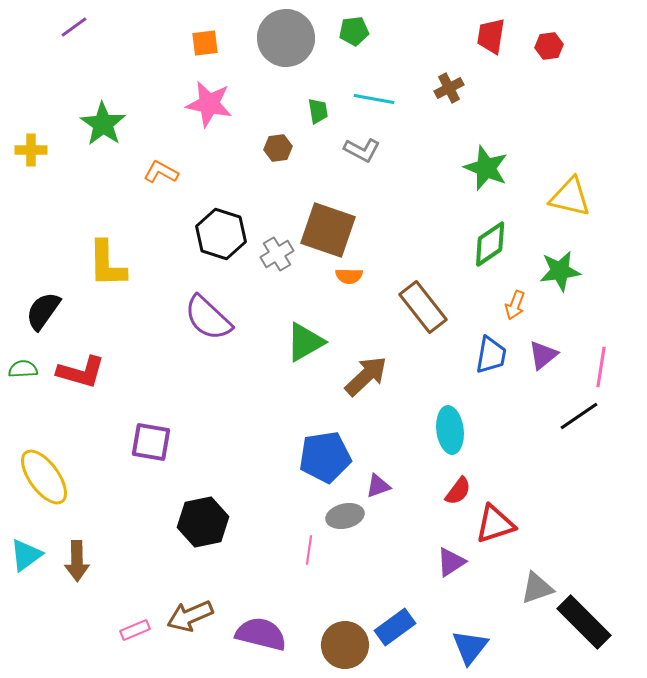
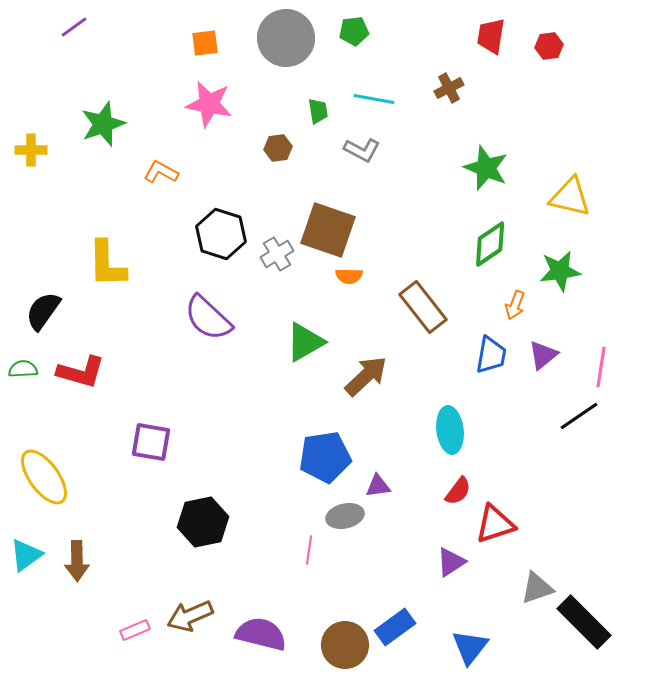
green star at (103, 124): rotated 18 degrees clockwise
purple triangle at (378, 486): rotated 12 degrees clockwise
